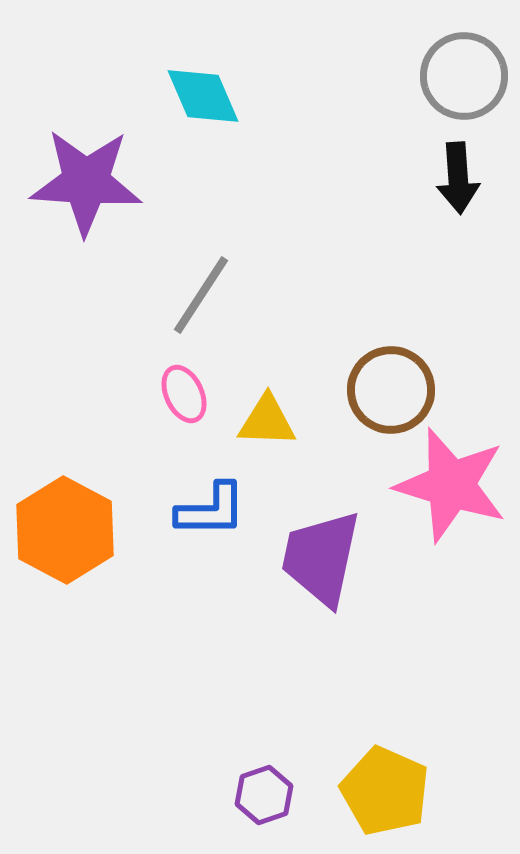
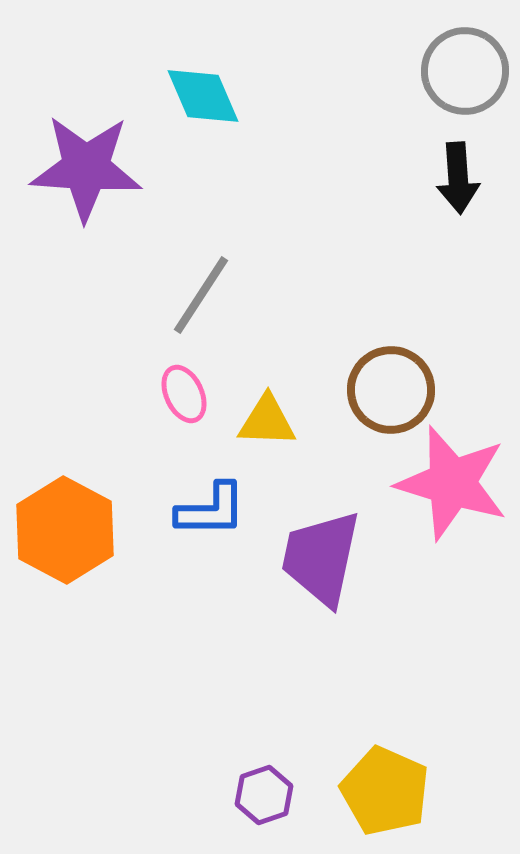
gray circle: moved 1 px right, 5 px up
purple star: moved 14 px up
pink star: moved 1 px right, 2 px up
